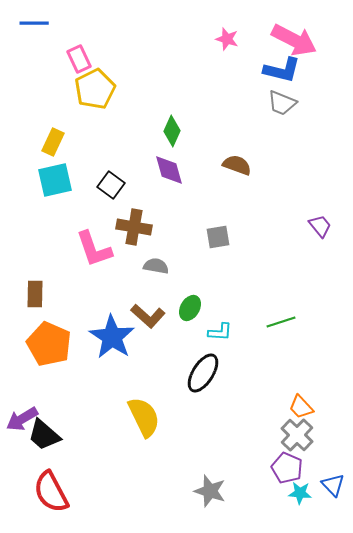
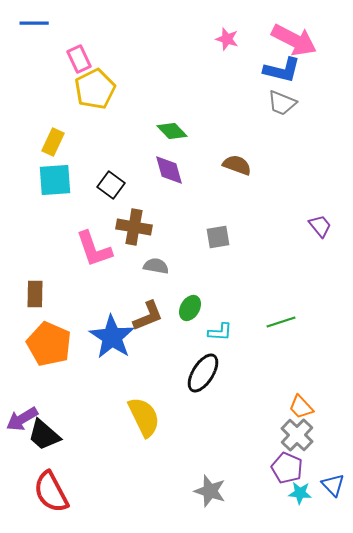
green diamond: rotated 68 degrees counterclockwise
cyan square: rotated 9 degrees clockwise
brown L-shape: rotated 64 degrees counterclockwise
